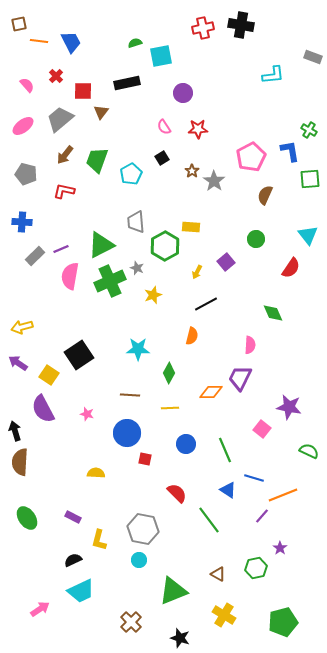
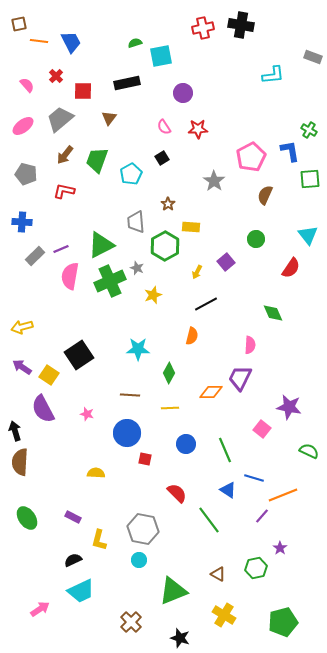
brown triangle at (101, 112): moved 8 px right, 6 px down
brown star at (192, 171): moved 24 px left, 33 px down
purple arrow at (18, 363): moved 4 px right, 4 px down
